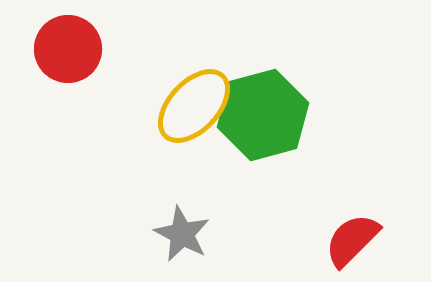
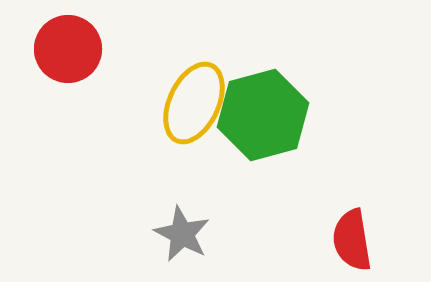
yellow ellipse: moved 3 px up; rotated 18 degrees counterclockwise
red semicircle: rotated 54 degrees counterclockwise
